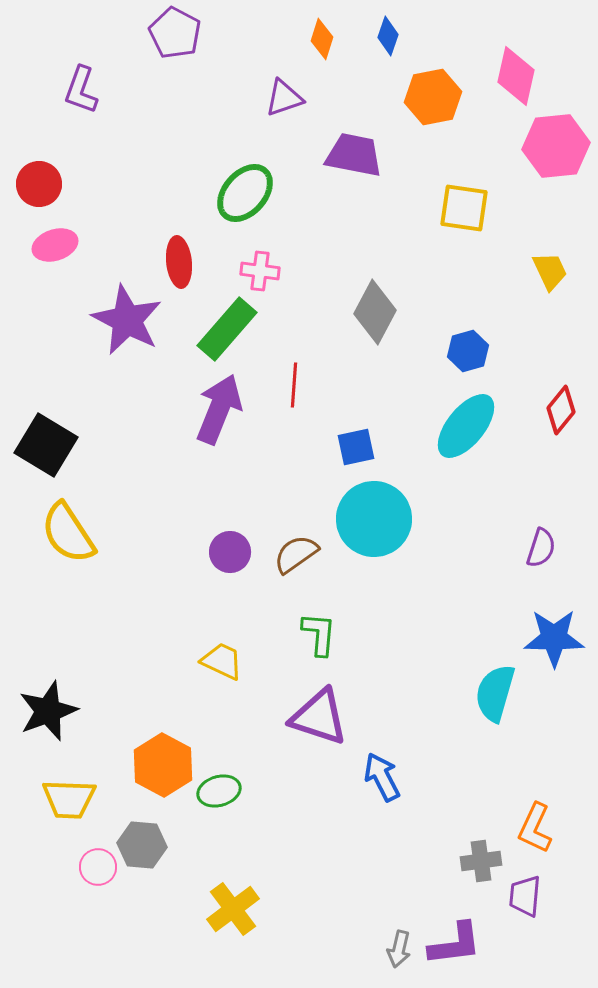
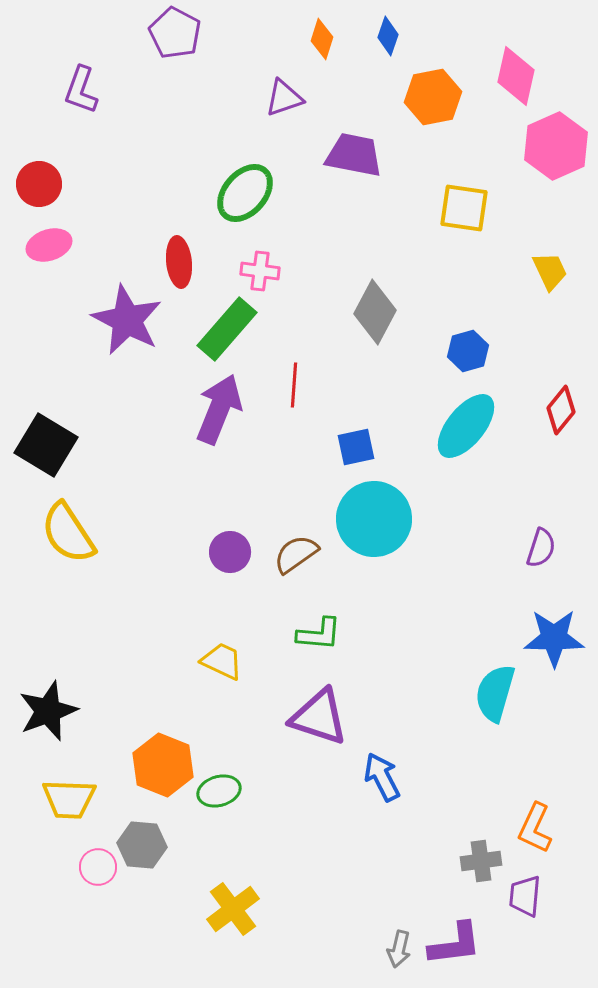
pink hexagon at (556, 146): rotated 18 degrees counterclockwise
pink ellipse at (55, 245): moved 6 px left
green L-shape at (319, 634): rotated 90 degrees clockwise
orange hexagon at (163, 765): rotated 6 degrees counterclockwise
